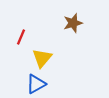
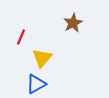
brown star: rotated 12 degrees counterclockwise
